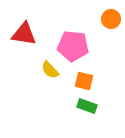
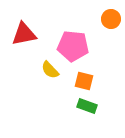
red triangle: rotated 20 degrees counterclockwise
